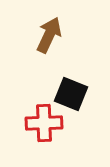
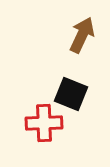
brown arrow: moved 33 px right
